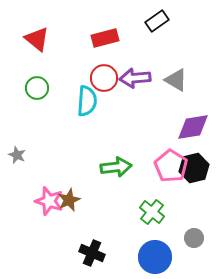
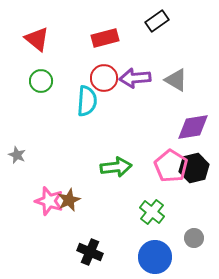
green circle: moved 4 px right, 7 px up
black cross: moved 2 px left, 1 px up
